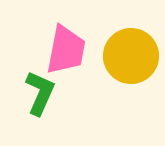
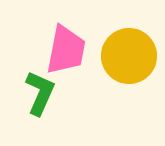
yellow circle: moved 2 px left
